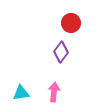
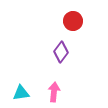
red circle: moved 2 px right, 2 px up
